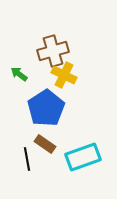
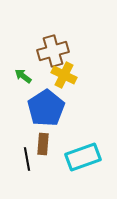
green arrow: moved 4 px right, 2 px down
brown rectangle: moved 2 px left; rotated 60 degrees clockwise
